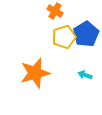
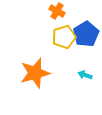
orange cross: moved 2 px right
